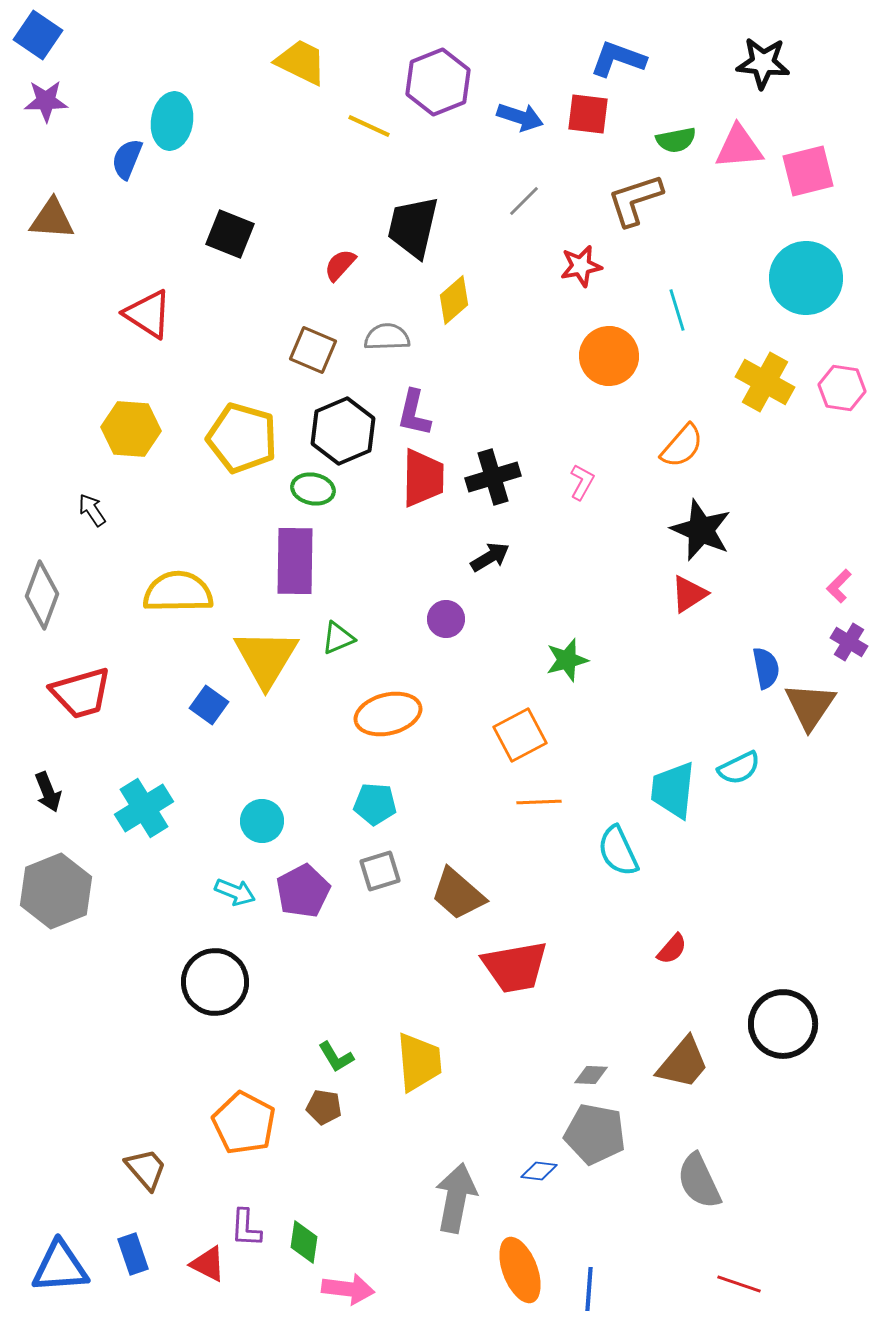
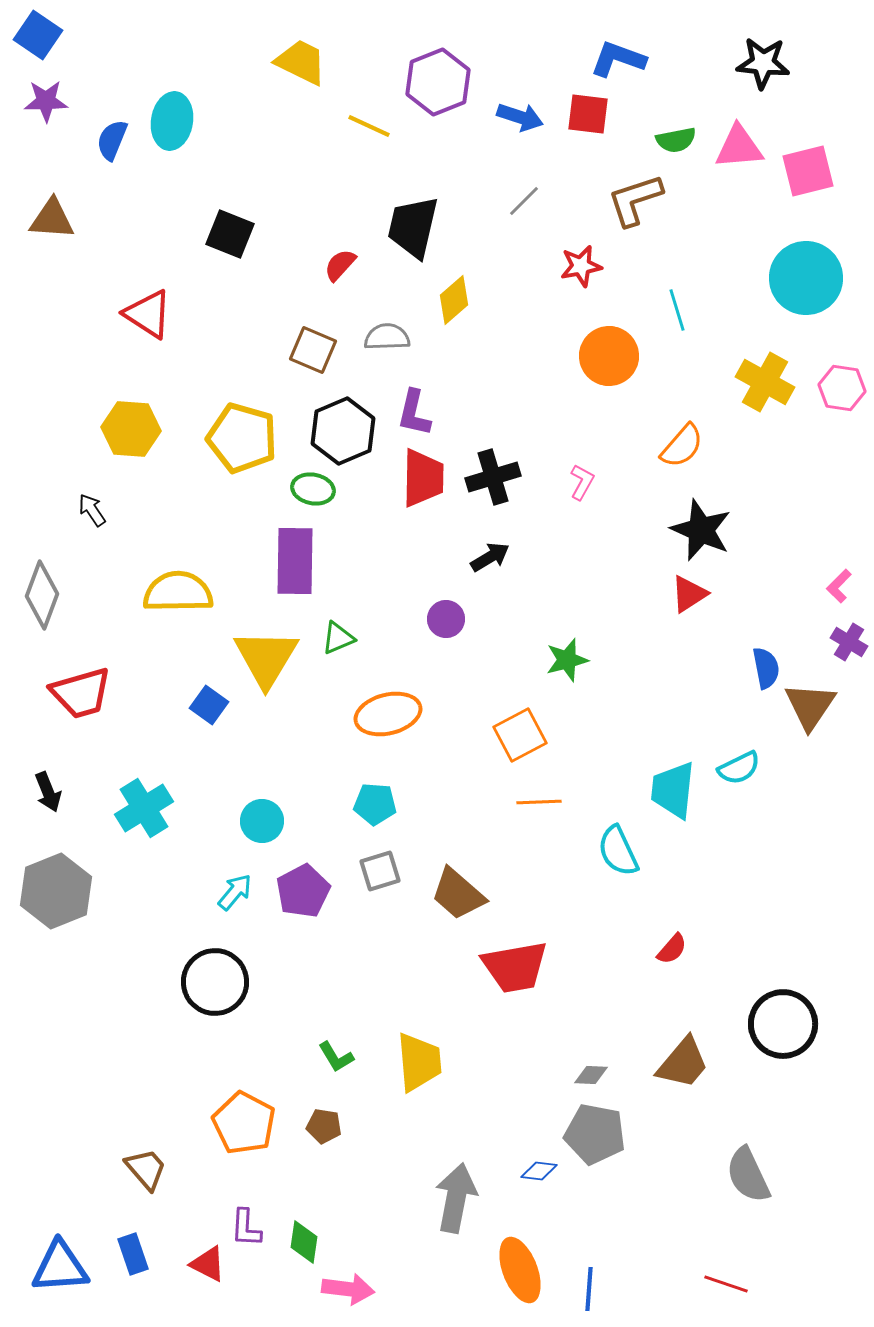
blue semicircle at (127, 159): moved 15 px left, 19 px up
cyan arrow at (235, 892): rotated 72 degrees counterclockwise
brown pentagon at (324, 1107): moved 19 px down
gray semicircle at (699, 1181): moved 49 px right, 6 px up
red line at (739, 1284): moved 13 px left
